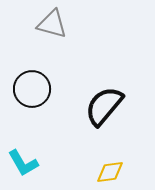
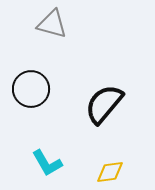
black circle: moved 1 px left
black semicircle: moved 2 px up
cyan L-shape: moved 24 px right
